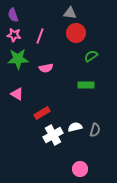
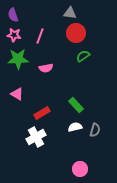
green semicircle: moved 8 px left
green rectangle: moved 10 px left, 20 px down; rotated 49 degrees clockwise
white cross: moved 17 px left, 2 px down
